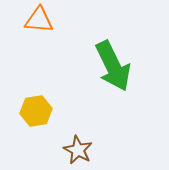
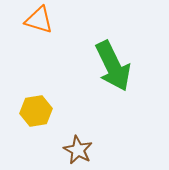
orange triangle: rotated 12 degrees clockwise
